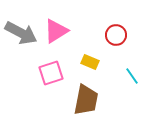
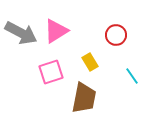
yellow rectangle: rotated 36 degrees clockwise
pink square: moved 1 px up
brown trapezoid: moved 2 px left, 2 px up
